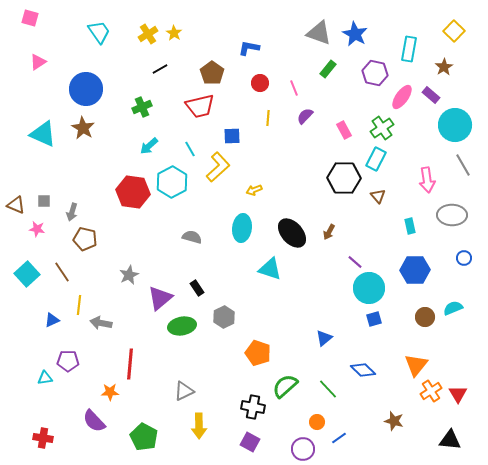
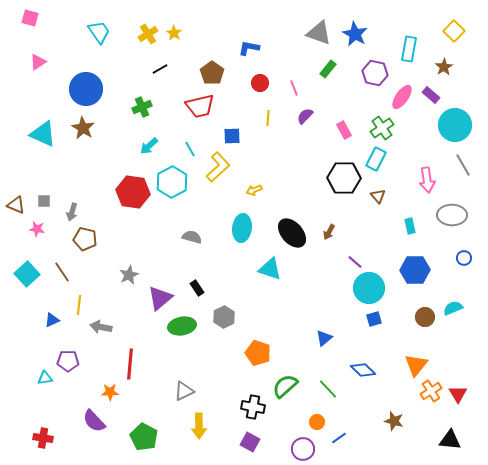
gray arrow at (101, 323): moved 4 px down
